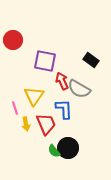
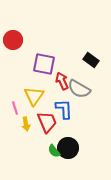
purple square: moved 1 px left, 3 px down
red trapezoid: moved 1 px right, 2 px up
